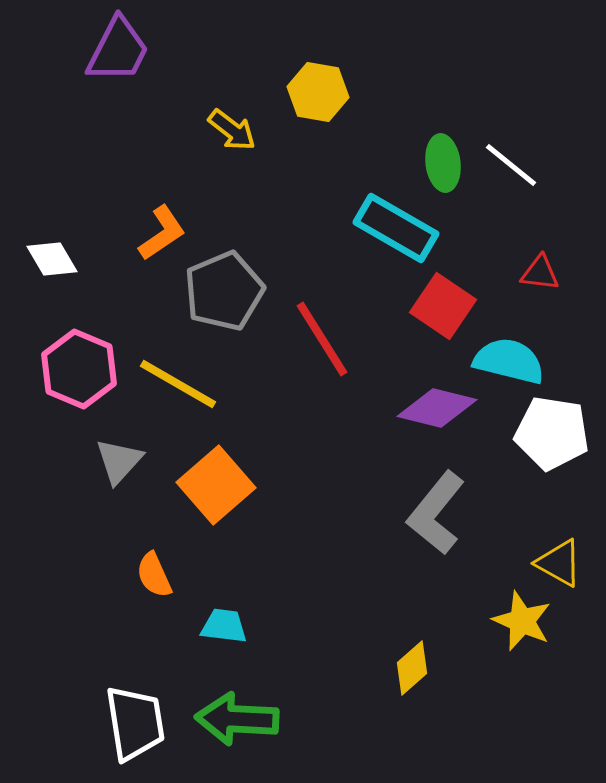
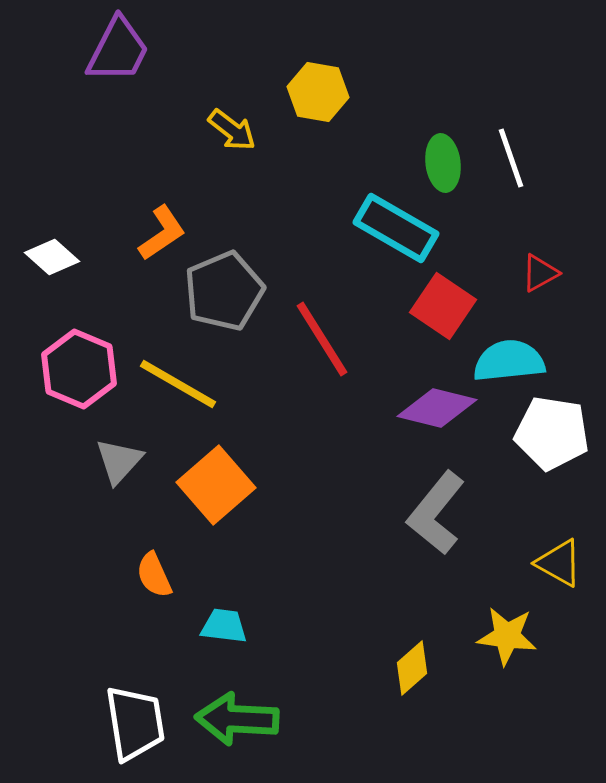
white line: moved 7 px up; rotated 32 degrees clockwise
white diamond: moved 2 px up; rotated 18 degrees counterclockwise
red triangle: rotated 36 degrees counterclockwise
cyan semicircle: rotated 20 degrees counterclockwise
yellow star: moved 15 px left, 15 px down; rotated 16 degrees counterclockwise
